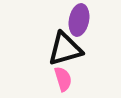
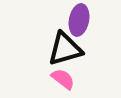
pink semicircle: rotated 35 degrees counterclockwise
